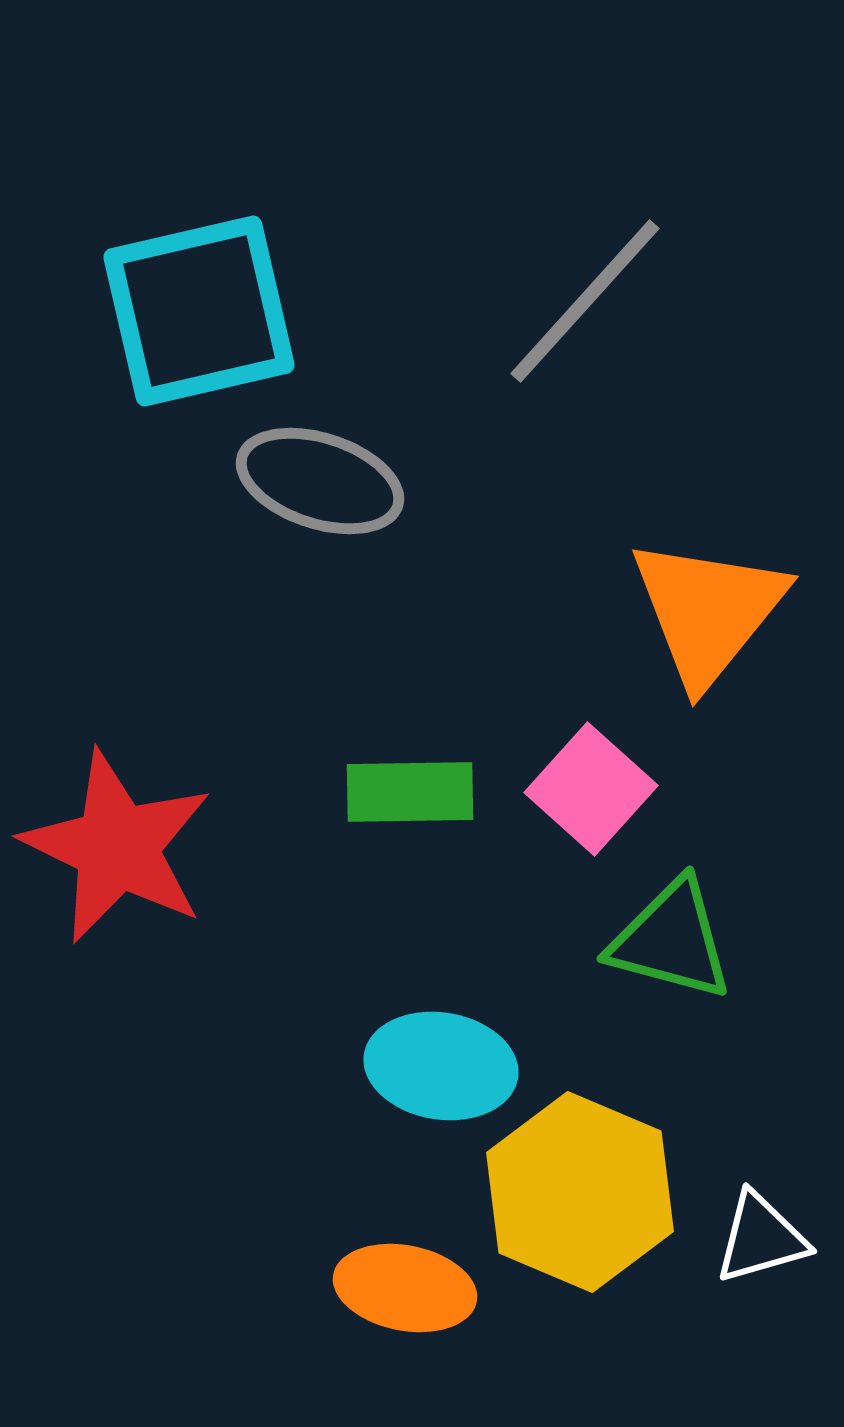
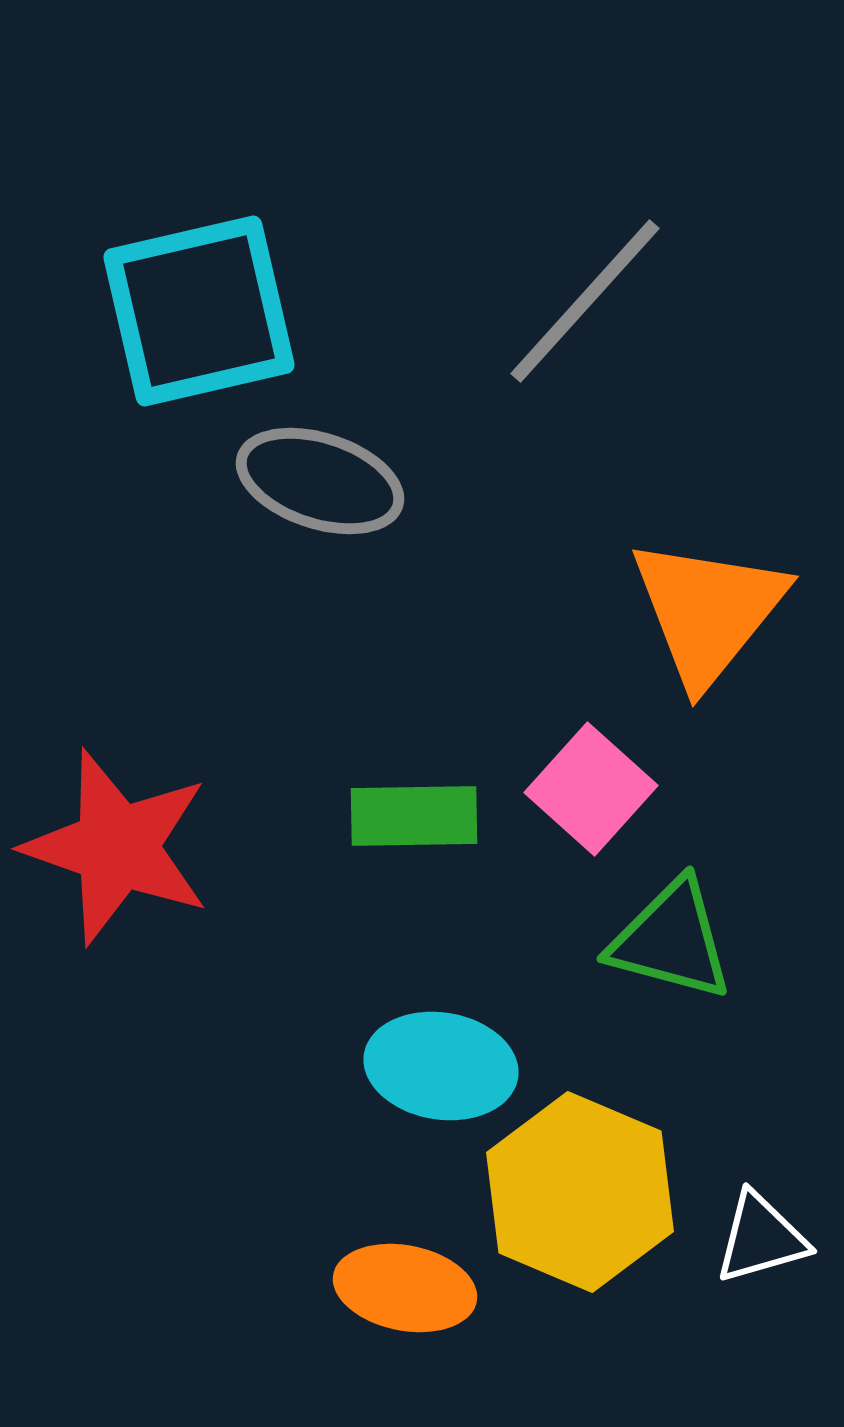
green rectangle: moved 4 px right, 24 px down
red star: rotated 7 degrees counterclockwise
